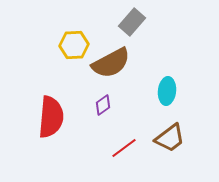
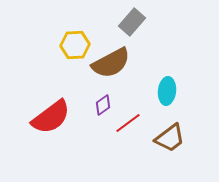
yellow hexagon: moved 1 px right
red semicircle: rotated 48 degrees clockwise
red line: moved 4 px right, 25 px up
